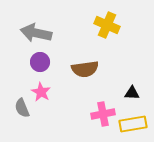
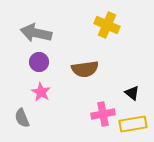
purple circle: moved 1 px left
black triangle: rotated 35 degrees clockwise
gray semicircle: moved 10 px down
